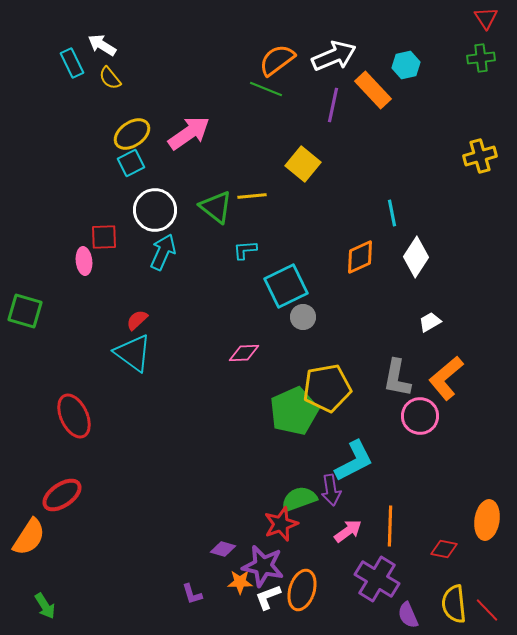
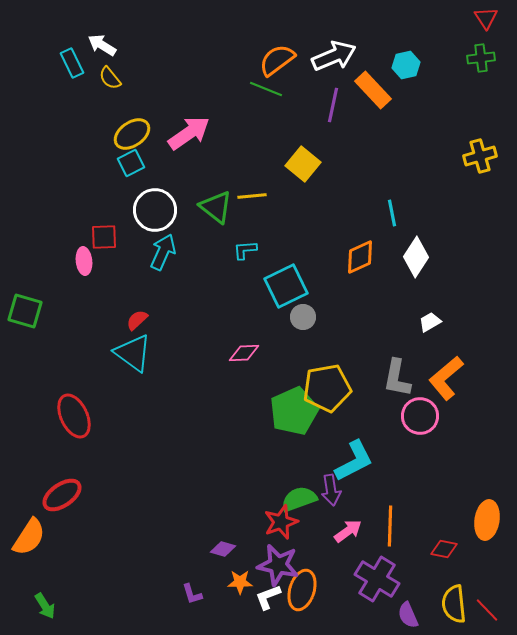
red star at (281, 524): moved 2 px up
purple star at (263, 566): moved 15 px right, 1 px up
